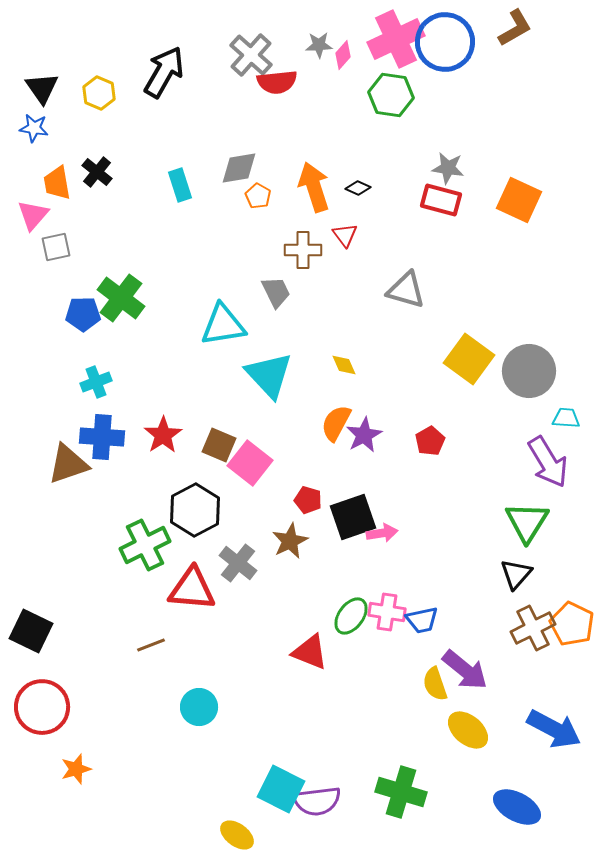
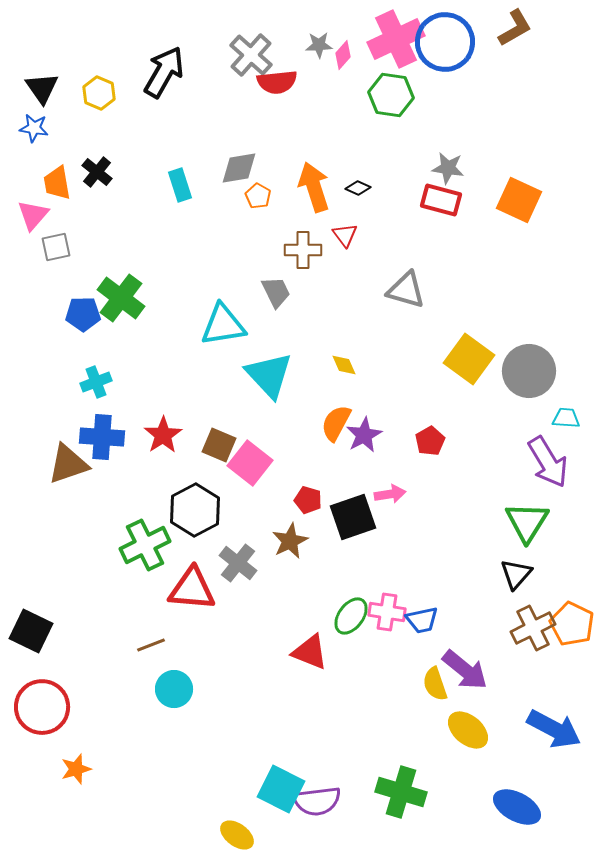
pink arrow at (382, 533): moved 8 px right, 39 px up
cyan circle at (199, 707): moved 25 px left, 18 px up
